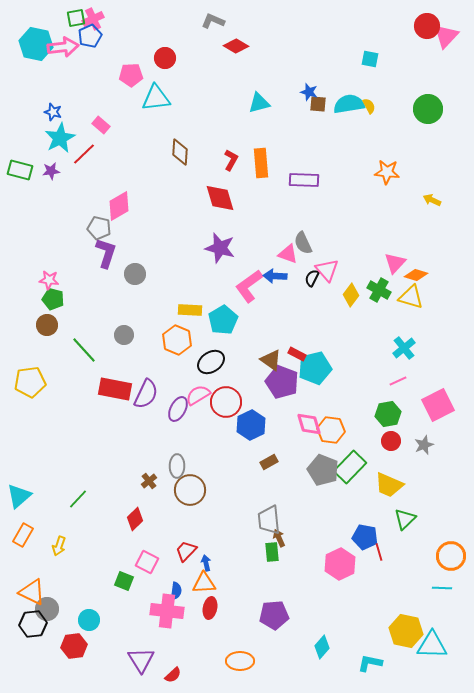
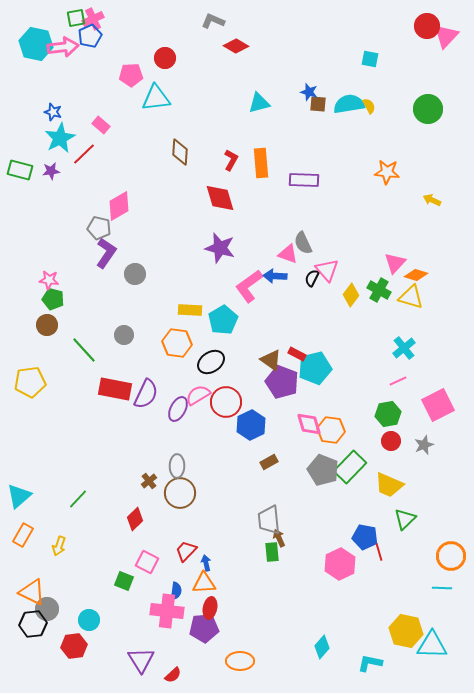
purple L-shape at (106, 253): rotated 16 degrees clockwise
orange hexagon at (177, 340): moved 3 px down; rotated 16 degrees counterclockwise
brown circle at (190, 490): moved 10 px left, 3 px down
purple pentagon at (274, 615): moved 70 px left, 13 px down
